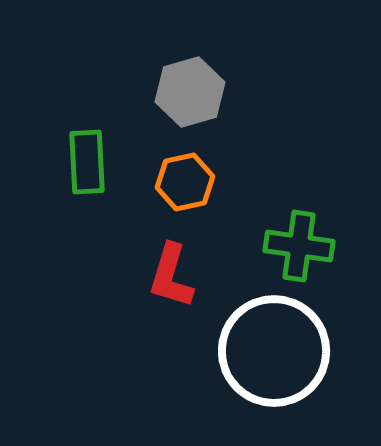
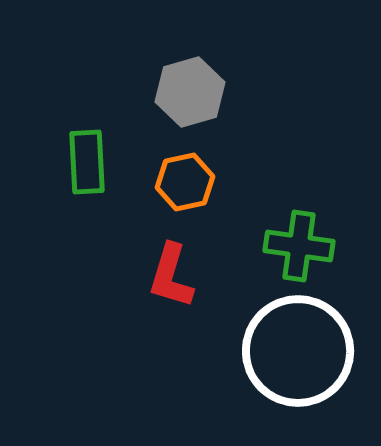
white circle: moved 24 px right
